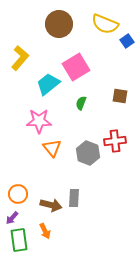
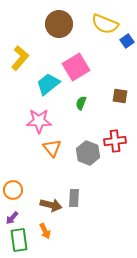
orange circle: moved 5 px left, 4 px up
